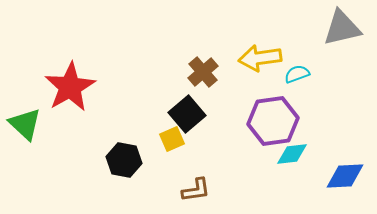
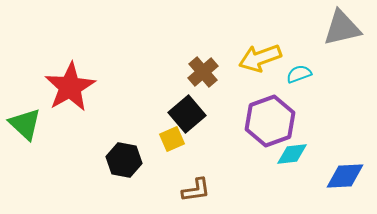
yellow arrow: rotated 12 degrees counterclockwise
cyan semicircle: moved 2 px right
purple hexagon: moved 3 px left; rotated 12 degrees counterclockwise
